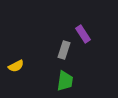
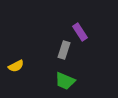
purple rectangle: moved 3 px left, 2 px up
green trapezoid: rotated 105 degrees clockwise
